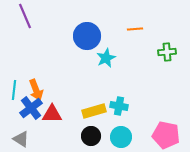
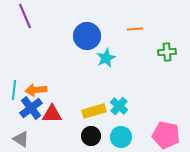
orange arrow: rotated 105 degrees clockwise
cyan cross: rotated 30 degrees clockwise
